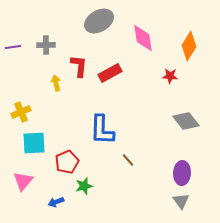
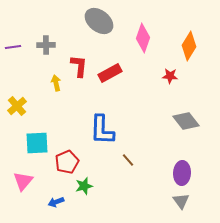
gray ellipse: rotated 68 degrees clockwise
pink diamond: rotated 28 degrees clockwise
yellow cross: moved 4 px left, 6 px up; rotated 18 degrees counterclockwise
cyan square: moved 3 px right
